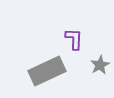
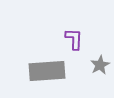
gray rectangle: rotated 21 degrees clockwise
